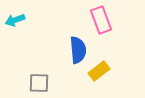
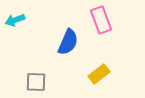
blue semicircle: moved 10 px left, 8 px up; rotated 28 degrees clockwise
yellow rectangle: moved 3 px down
gray square: moved 3 px left, 1 px up
